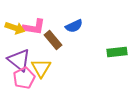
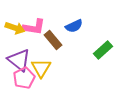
green rectangle: moved 14 px left, 2 px up; rotated 36 degrees counterclockwise
